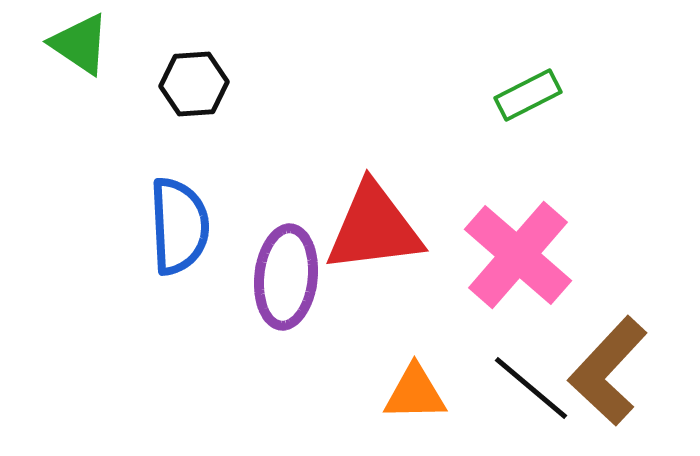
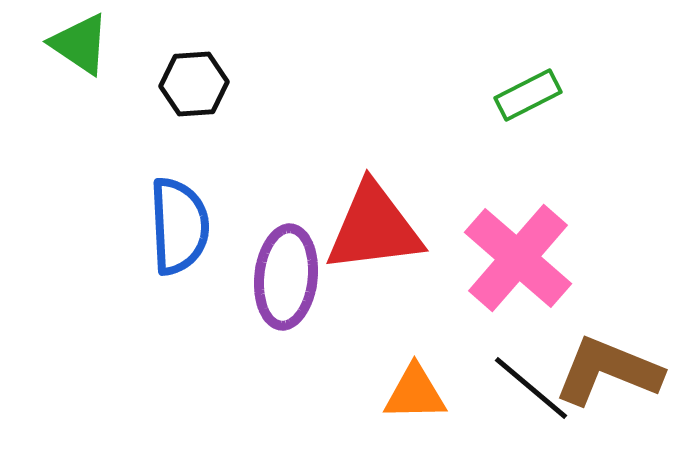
pink cross: moved 3 px down
brown L-shape: rotated 69 degrees clockwise
